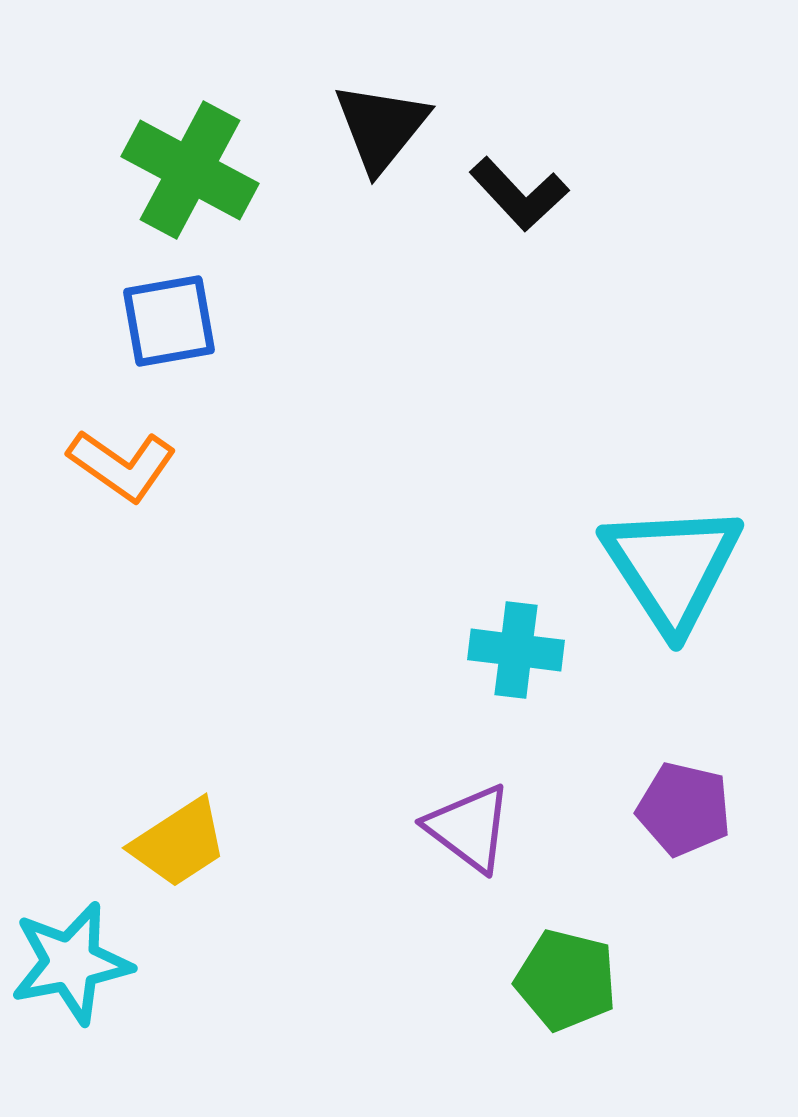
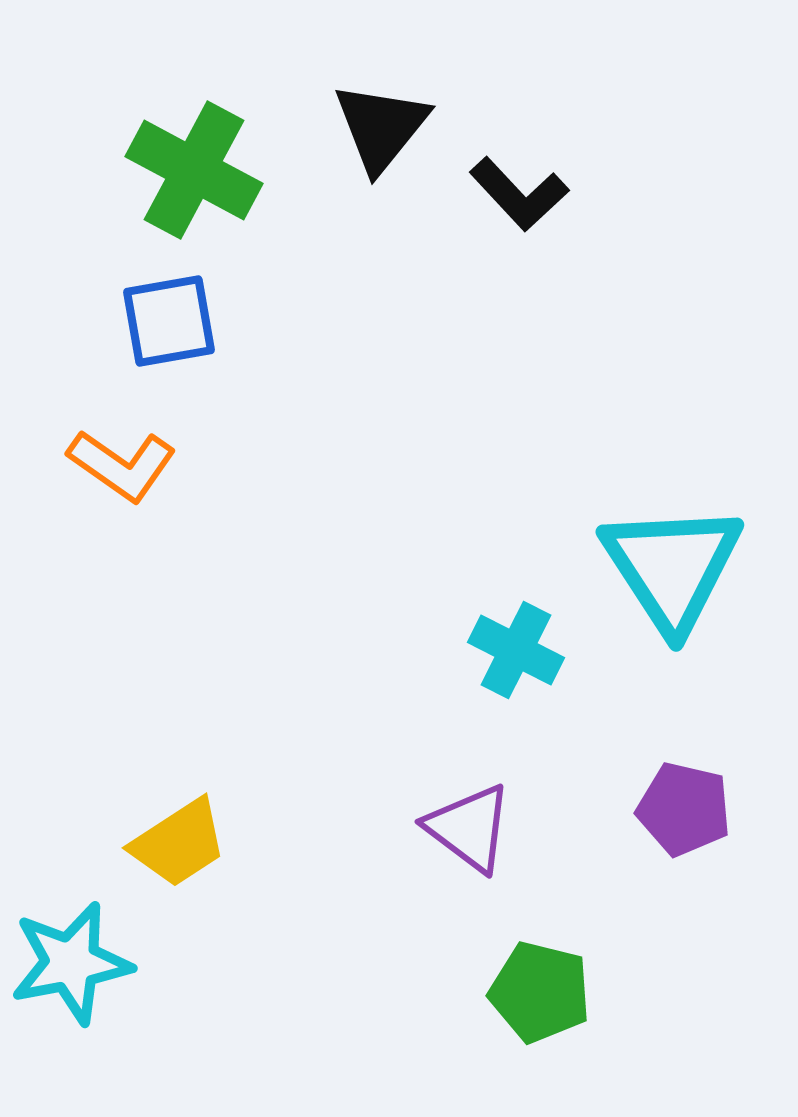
green cross: moved 4 px right
cyan cross: rotated 20 degrees clockwise
green pentagon: moved 26 px left, 12 px down
